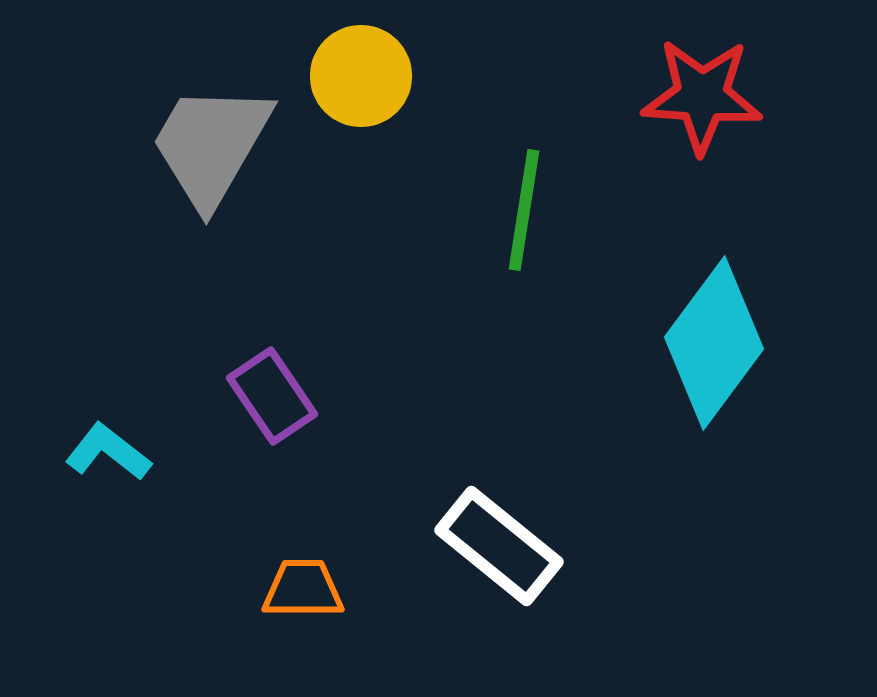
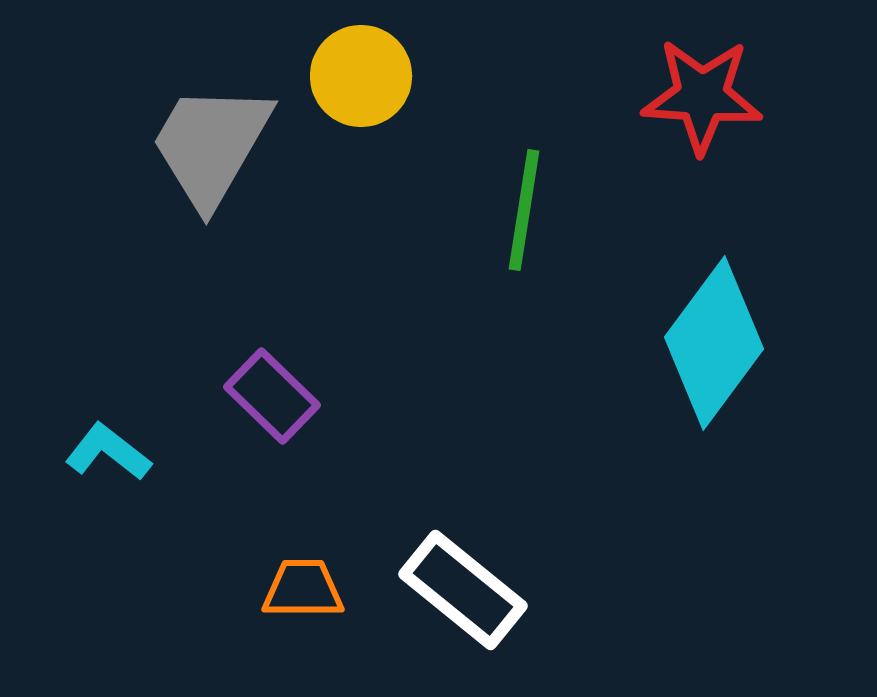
purple rectangle: rotated 12 degrees counterclockwise
white rectangle: moved 36 px left, 44 px down
